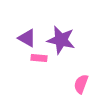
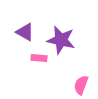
purple triangle: moved 2 px left, 6 px up
pink semicircle: moved 1 px down
